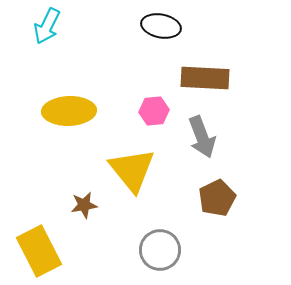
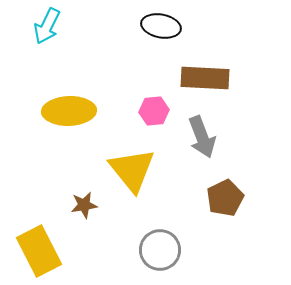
brown pentagon: moved 8 px right
